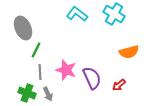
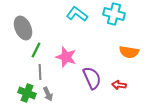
cyan cross: rotated 15 degrees counterclockwise
orange semicircle: rotated 24 degrees clockwise
pink star: moved 13 px up
red arrow: rotated 48 degrees clockwise
